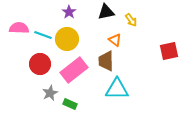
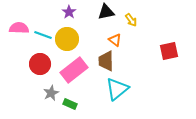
cyan triangle: rotated 40 degrees counterclockwise
gray star: moved 1 px right
